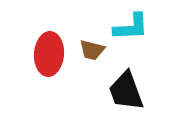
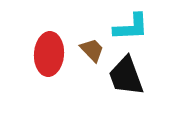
brown trapezoid: rotated 148 degrees counterclockwise
black trapezoid: moved 15 px up
